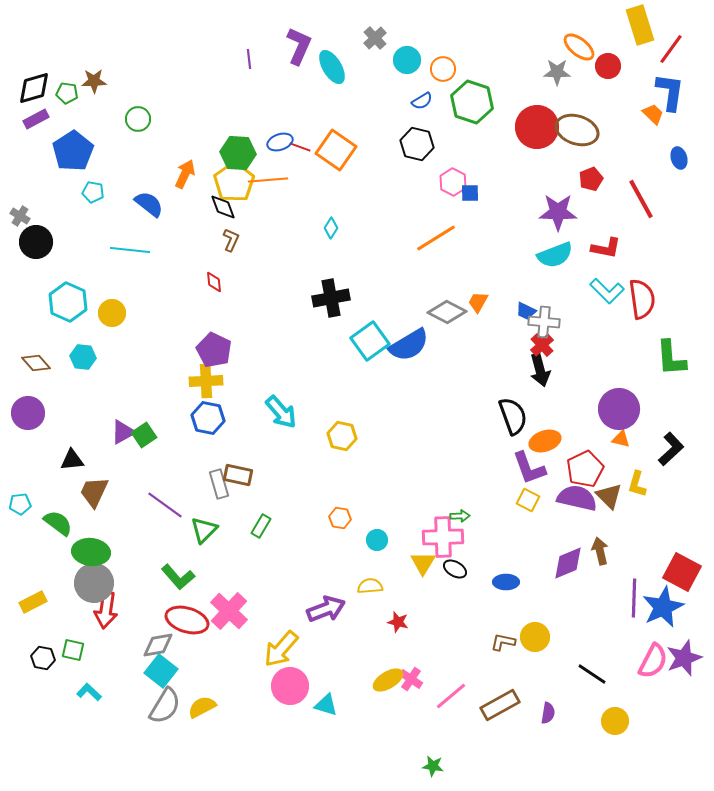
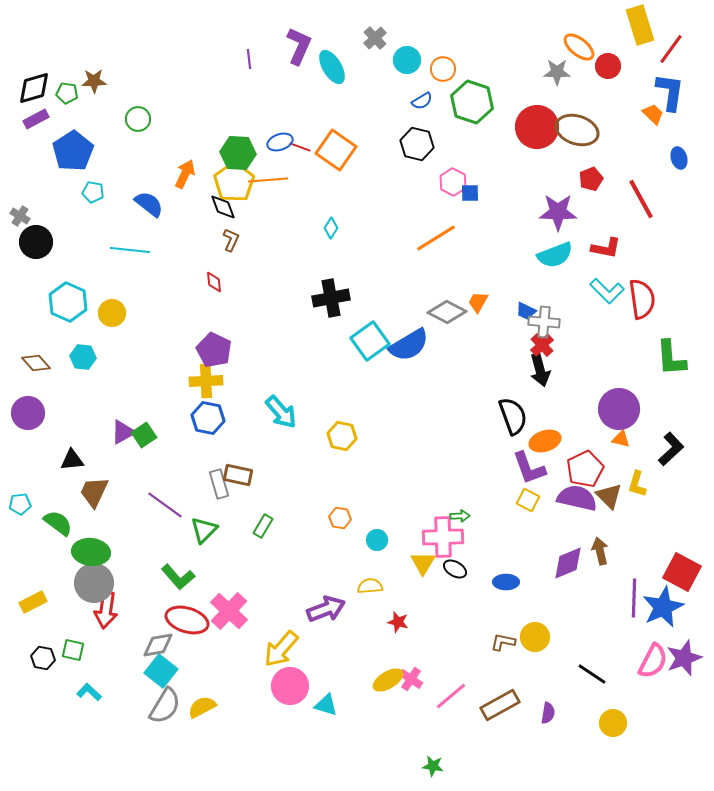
green rectangle at (261, 526): moved 2 px right
yellow circle at (615, 721): moved 2 px left, 2 px down
